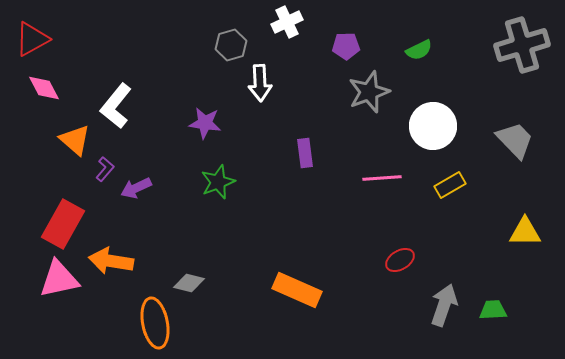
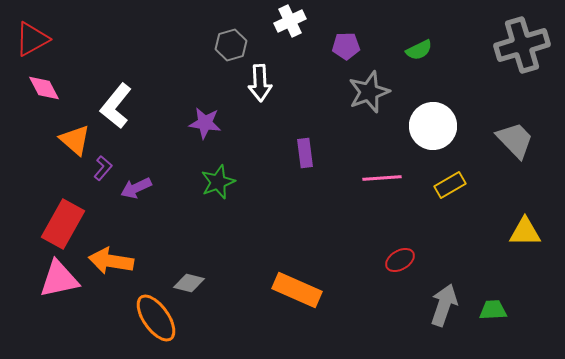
white cross: moved 3 px right, 1 px up
purple L-shape: moved 2 px left, 1 px up
orange ellipse: moved 1 px right, 5 px up; rotated 24 degrees counterclockwise
